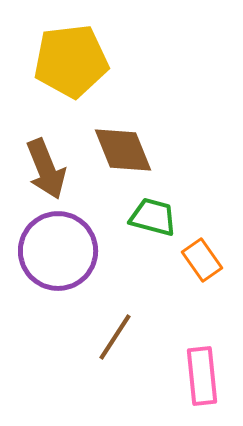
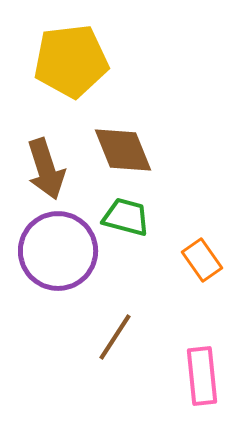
brown arrow: rotated 4 degrees clockwise
green trapezoid: moved 27 px left
